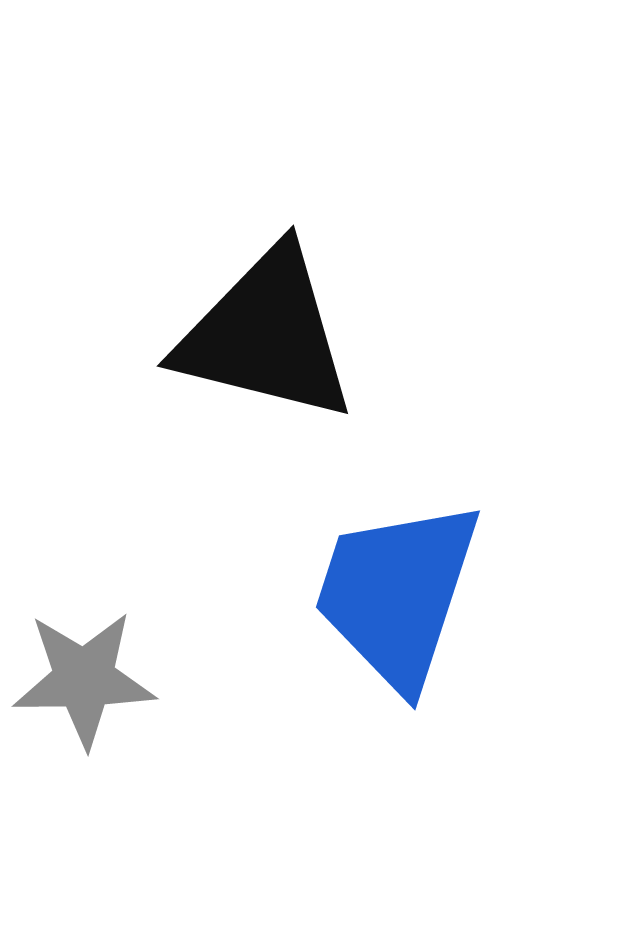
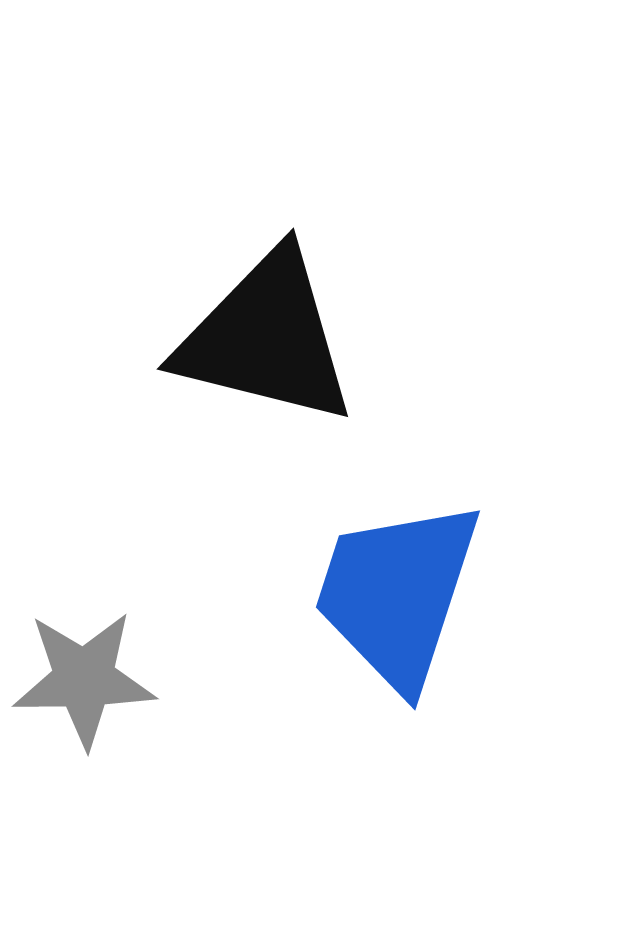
black triangle: moved 3 px down
